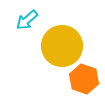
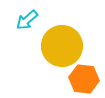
orange hexagon: rotated 12 degrees counterclockwise
